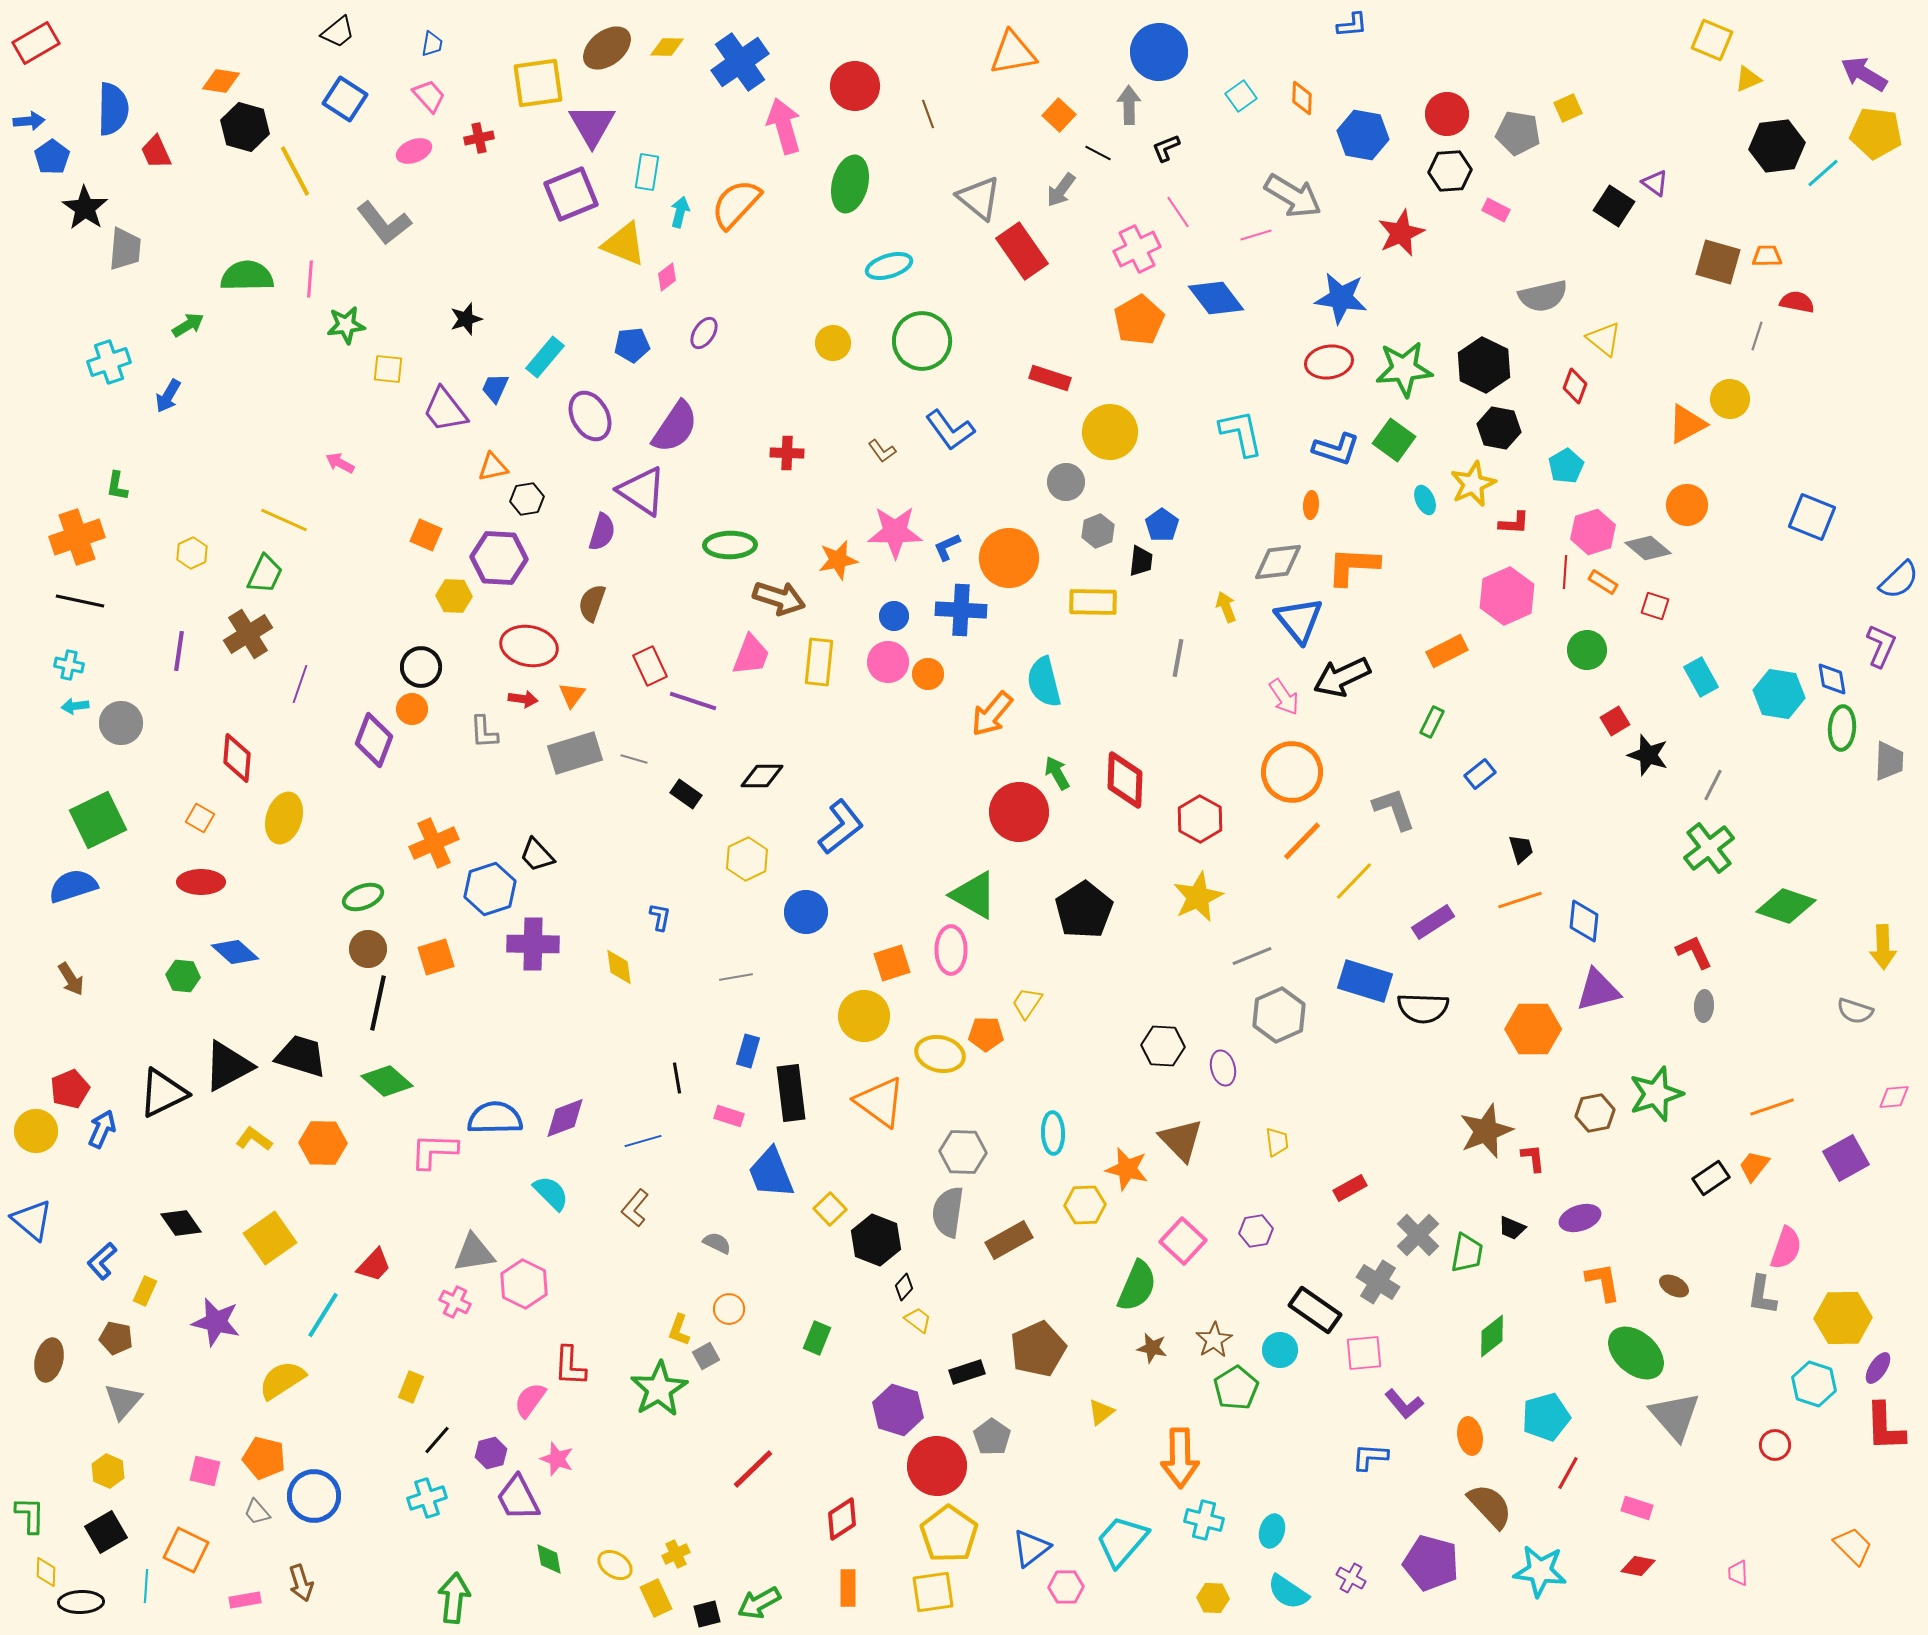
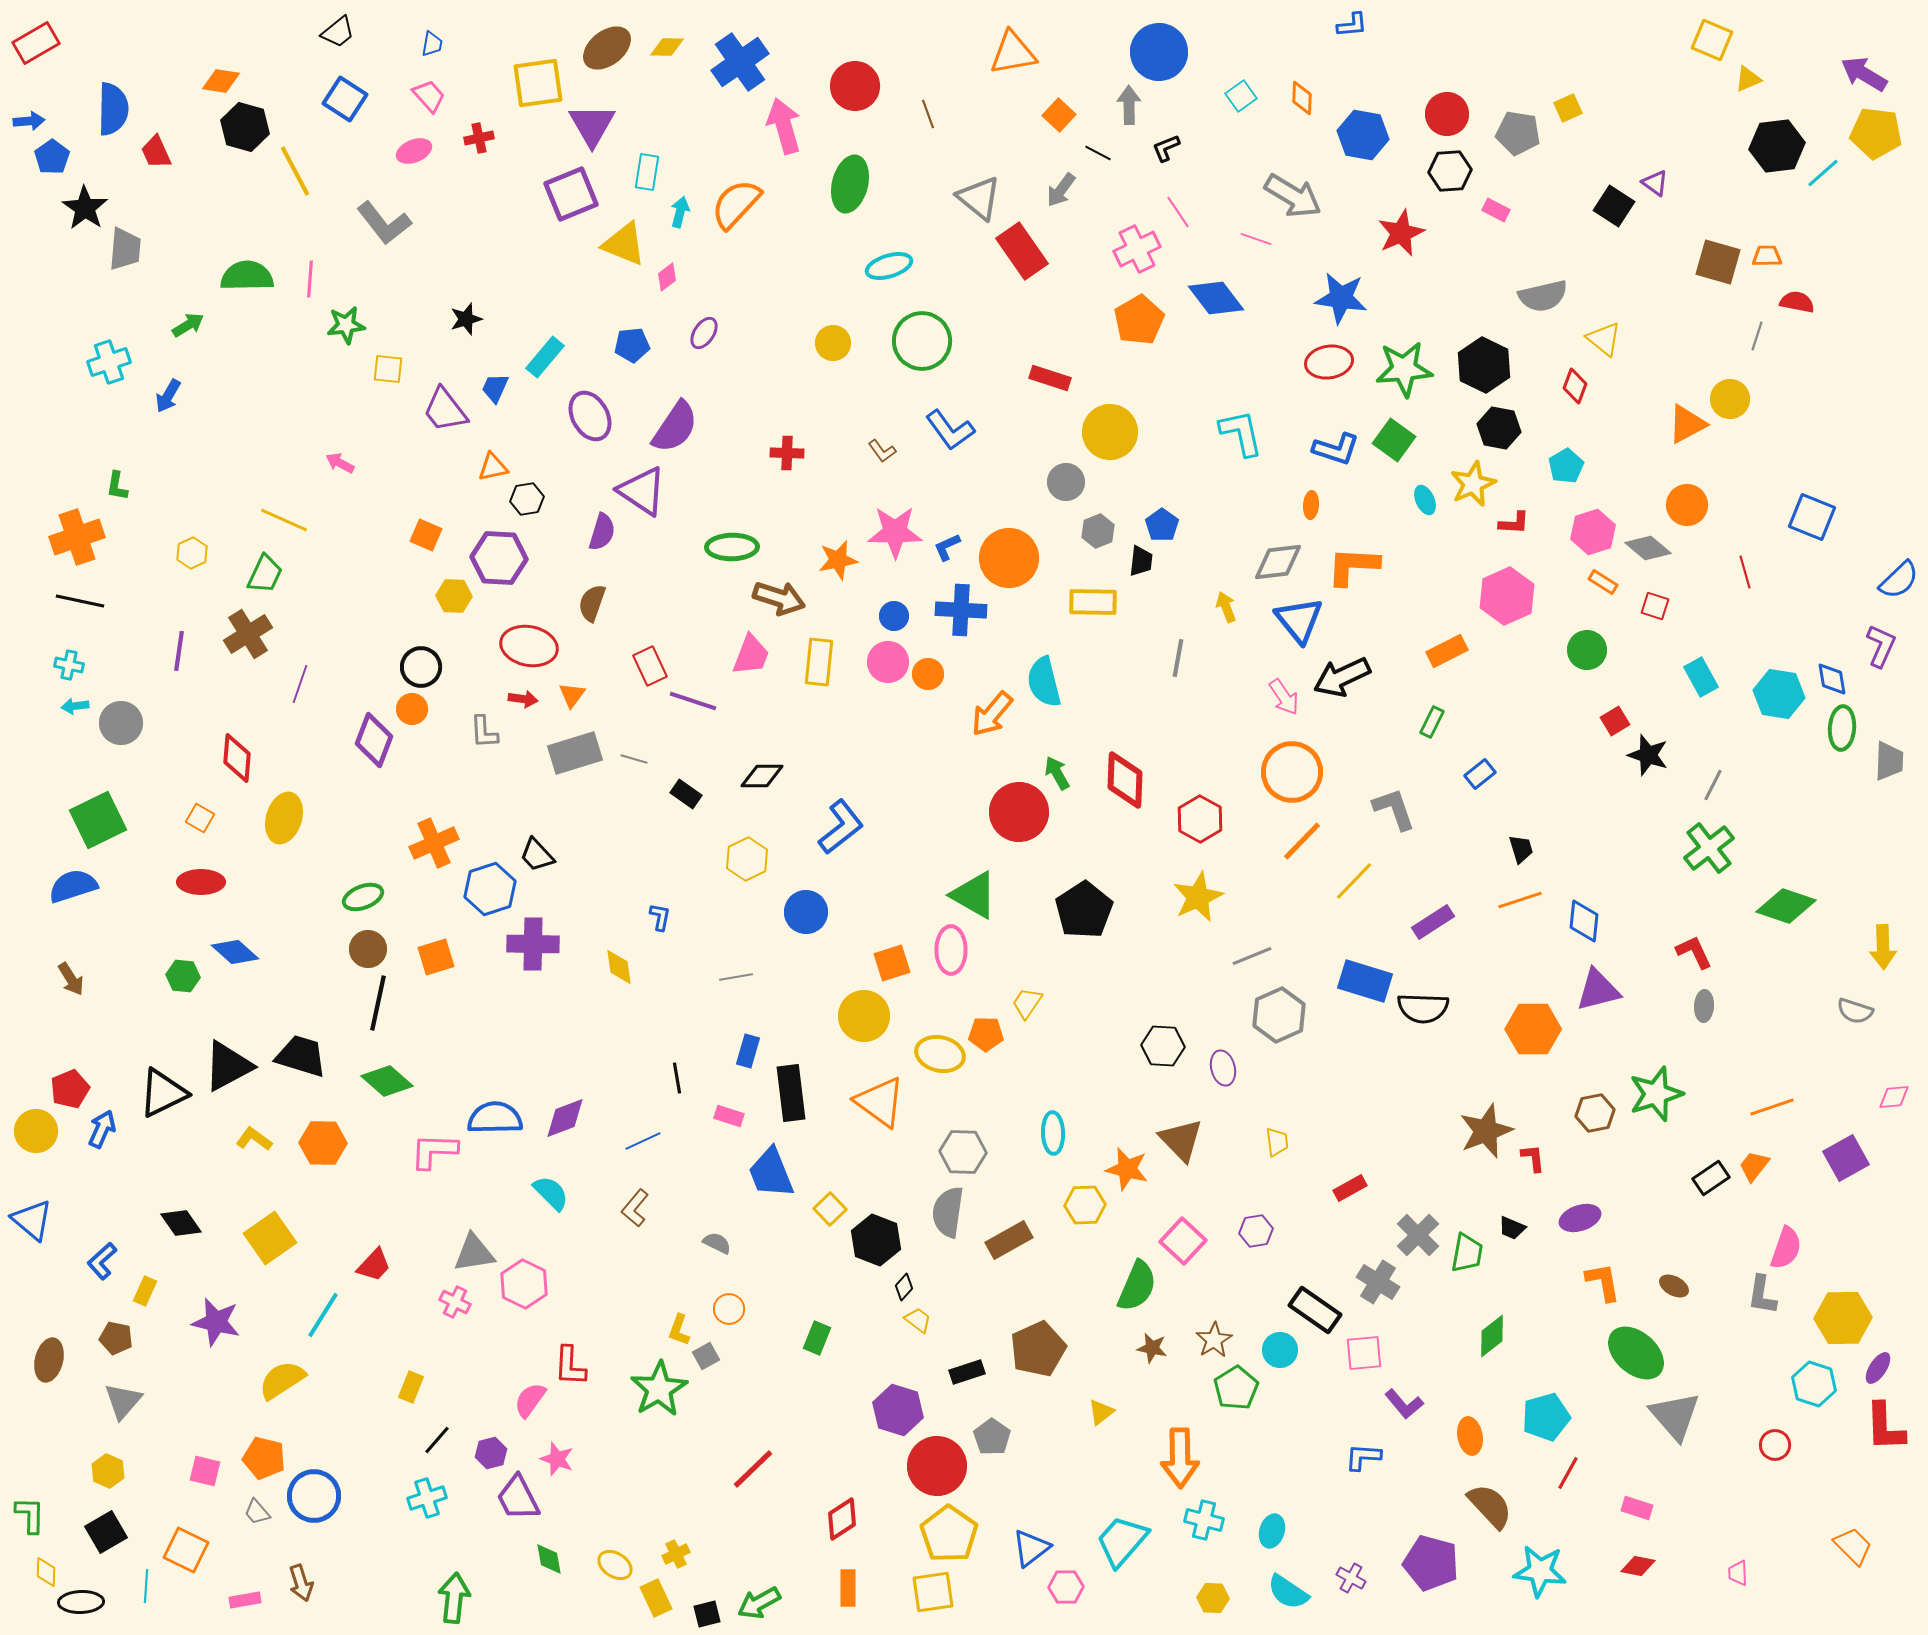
pink line at (1256, 235): moved 4 px down; rotated 36 degrees clockwise
green ellipse at (730, 545): moved 2 px right, 2 px down
red line at (1565, 572): moved 180 px right; rotated 20 degrees counterclockwise
blue line at (643, 1141): rotated 9 degrees counterclockwise
blue L-shape at (1370, 1457): moved 7 px left
